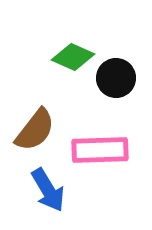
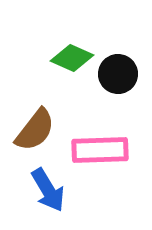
green diamond: moved 1 px left, 1 px down
black circle: moved 2 px right, 4 px up
